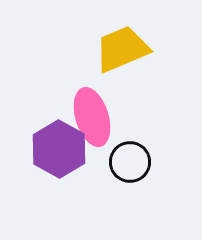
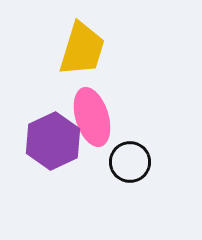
yellow trapezoid: moved 40 px left; rotated 130 degrees clockwise
purple hexagon: moved 6 px left, 8 px up; rotated 6 degrees clockwise
